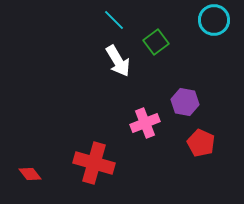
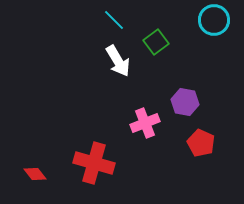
red diamond: moved 5 px right
